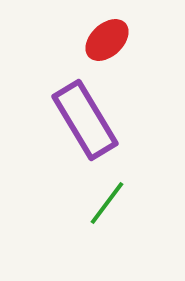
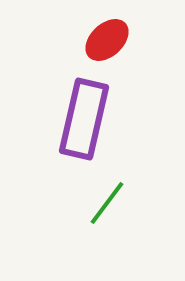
purple rectangle: moved 1 px left, 1 px up; rotated 44 degrees clockwise
